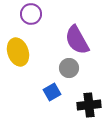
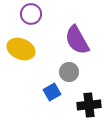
yellow ellipse: moved 3 px right, 3 px up; rotated 48 degrees counterclockwise
gray circle: moved 4 px down
